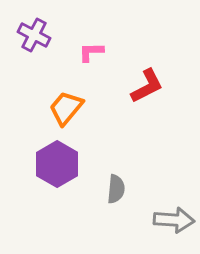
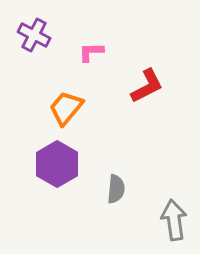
gray arrow: rotated 102 degrees counterclockwise
